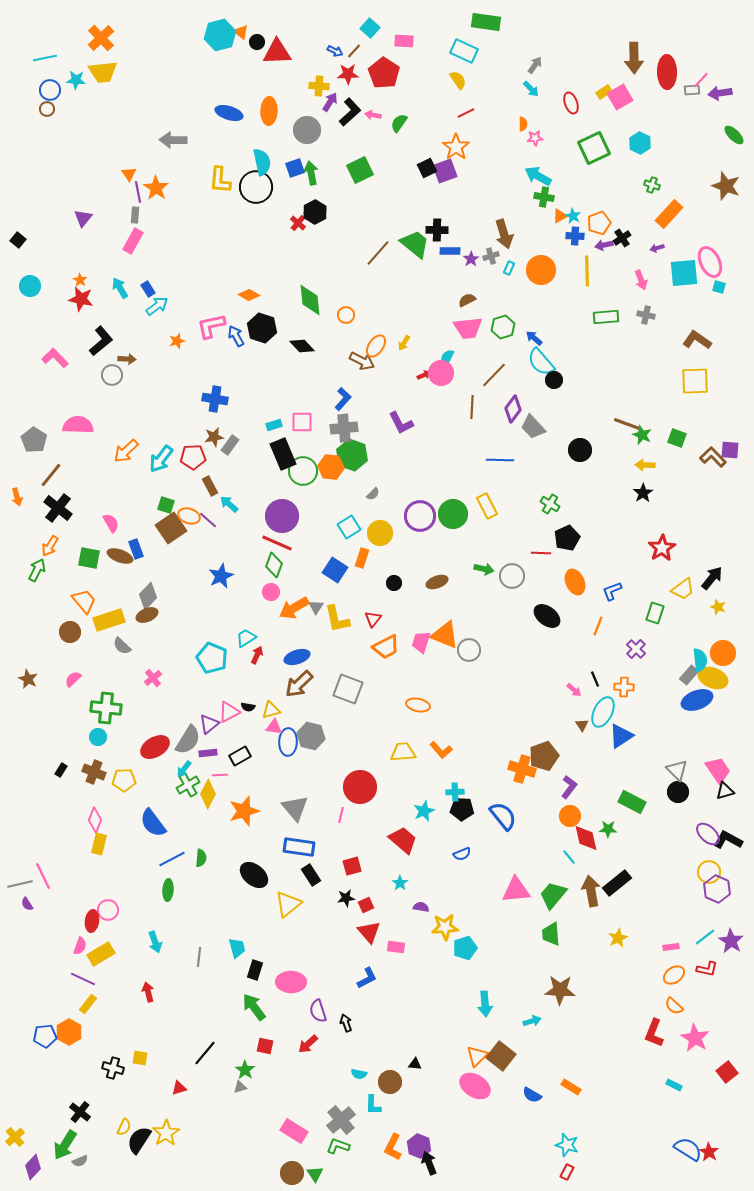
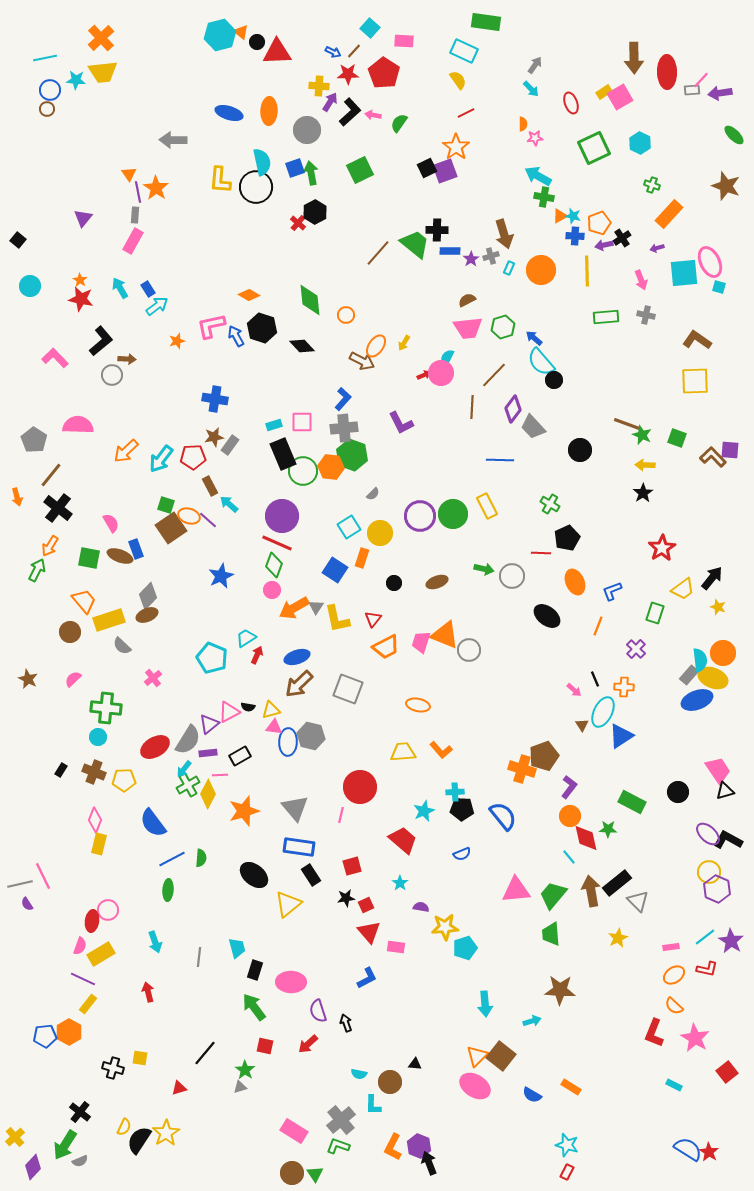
blue arrow at (335, 51): moved 2 px left, 1 px down
cyan star at (573, 216): rotated 14 degrees counterclockwise
pink circle at (271, 592): moved 1 px right, 2 px up
gray triangle at (677, 770): moved 39 px left, 131 px down
